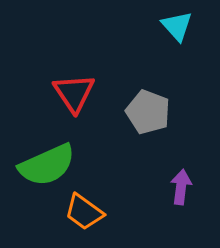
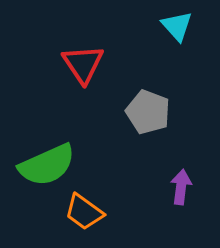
red triangle: moved 9 px right, 29 px up
